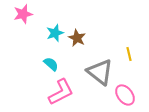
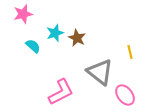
yellow line: moved 1 px right, 2 px up
cyan semicircle: moved 18 px left, 18 px up
